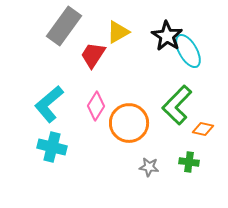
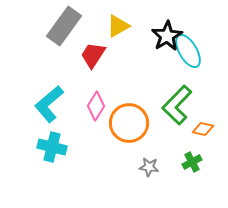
yellow triangle: moved 6 px up
black star: rotated 8 degrees clockwise
green cross: moved 3 px right; rotated 36 degrees counterclockwise
